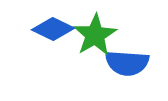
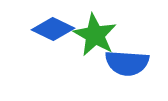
green star: rotated 12 degrees counterclockwise
